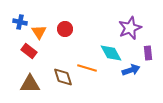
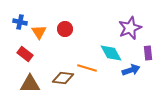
red rectangle: moved 4 px left, 3 px down
brown diamond: moved 1 px down; rotated 65 degrees counterclockwise
